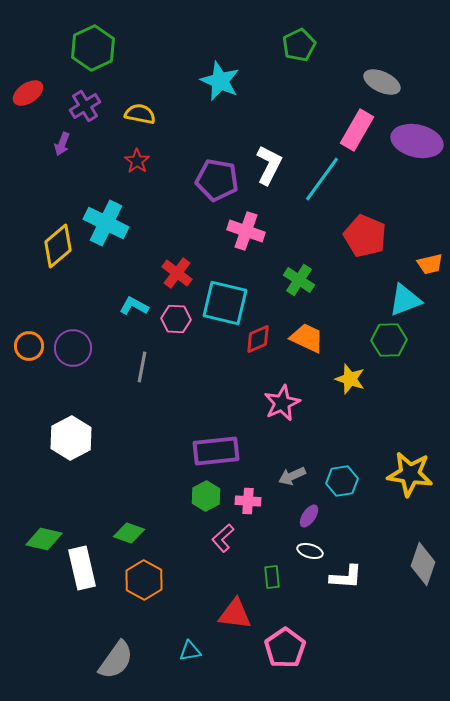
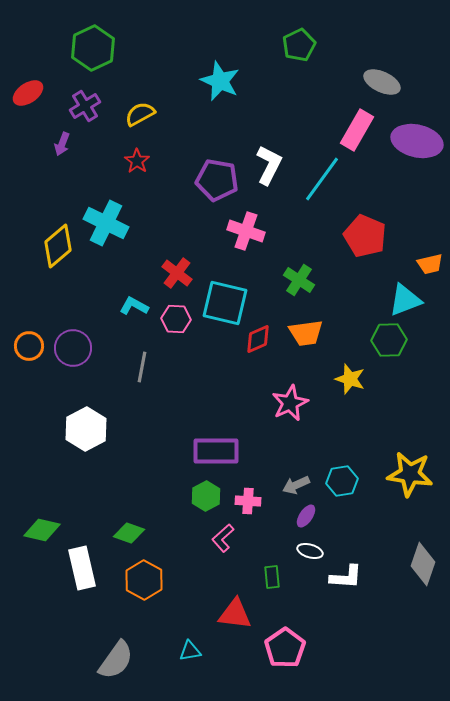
yellow semicircle at (140, 114): rotated 40 degrees counterclockwise
orange trapezoid at (307, 338): moved 1 px left, 5 px up; rotated 147 degrees clockwise
pink star at (282, 403): moved 8 px right
white hexagon at (71, 438): moved 15 px right, 9 px up
purple rectangle at (216, 451): rotated 6 degrees clockwise
gray arrow at (292, 476): moved 4 px right, 9 px down
purple ellipse at (309, 516): moved 3 px left
green diamond at (44, 539): moved 2 px left, 9 px up
